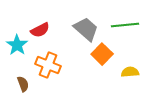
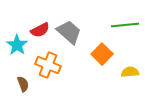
gray trapezoid: moved 17 px left, 3 px down
